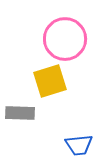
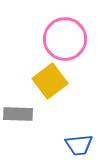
yellow square: rotated 20 degrees counterclockwise
gray rectangle: moved 2 px left, 1 px down
